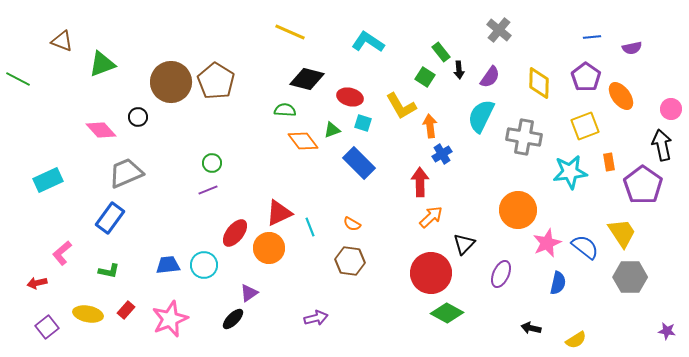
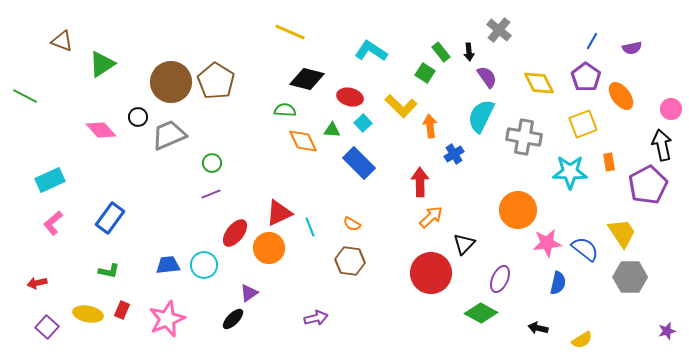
blue line at (592, 37): moved 4 px down; rotated 54 degrees counterclockwise
cyan L-shape at (368, 42): moved 3 px right, 9 px down
green triangle at (102, 64): rotated 12 degrees counterclockwise
black arrow at (459, 70): moved 10 px right, 18 px up
green square at (425, 77): moved 4 px up
purple semicircle at (490, 77): moved 3 px left; rotated 70 degrees counterclockwise
green line at (18, 79): moved 7 px right, 17 px down
yellow diamond at (539, 83): rotated 28 degrees counterclockwise
yellow L-shape at (401, 106): rotated 16 degrees counterclockwise
cyan square at (363, 123): rotated 30 degrees clockwise
yellow square at (585, 126): moved 2 px left, 2 px up
green triangle at (332, 130): rotated 24 degrees clockwise
orange diamond at (303, 141): rotated 12 degrees clockwise
blue cross at (442, 154): moved 12 px right
cyan star at (570, 172): rotated 8 degrees clockwise
gray trapezoid at (126, 173): moved 43 px right, 38 px up
cyan rectangle at (48, 180): moved 2 px right
purple pentagon at (643, 185): moved 5 px right; rotated 9 degrees clockwise
purple line at (208, 190): moved 3 px right, 4 px down
pink star at (547, 243): rotated 16 degrees clockwise
blue semicircle at (585, 247): moved 2 px down
pink L-shape at (62, 253): moved 9 px left, 30 px up
purple ellipse at (501, 274): moved 1 px left, 5 px down
red rectangle at (126, 310): moved 4 px left; rotated 18 degrees counterclockwise
green diamond at (447, 313): moved 34 px right
pink star at (170, 319): moved 3 px left
purple square at (47, 327): rotated 10 degrees counterclockwise
black arrow at (531, 328): moved 7 px right
purple star at (667, 331): rotated 24 degrees counterclockwise
yellow semicircle at (576, 340): moved 6 px right
